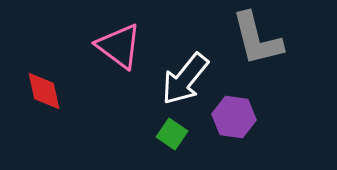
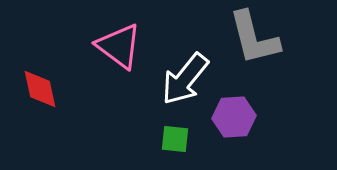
gray L-shape: moved 3 px left, 1 px up
red diamond: moved 4 px left, 2 px up
purple hexagon: rotated 12 degrees counterclockwise
green square: moved 3 px right, 5 px down; rotated 28 degrees counterclockwise
